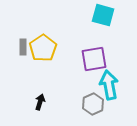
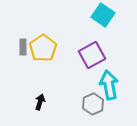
cyan square: rotated 20 degrees clockwise
purple square: moved 2 px left, 4 px up; rotated 20 degrees counterclockwise
